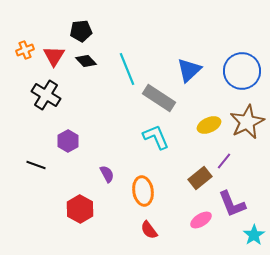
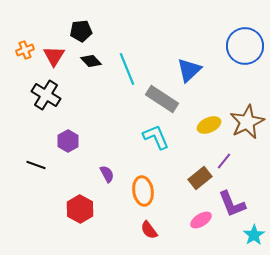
black diamond: moved 5 px right
blue circle: moved 3 px right, 25 px up
gray rectangle: moved 3 px right, 1 px down
